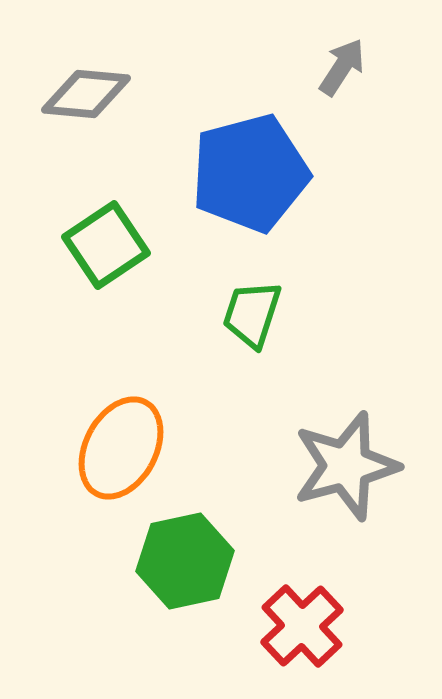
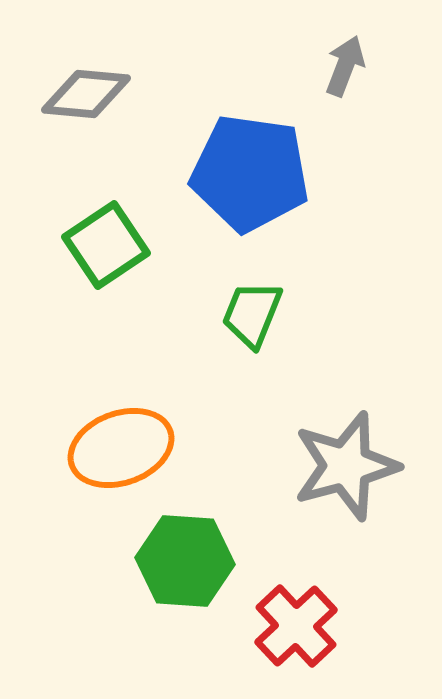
gray arrow: moved 3 px right, 1 px up; rotated 12 degrees counterclockwise
blue pentagon: rotated 23 degrees clockwise
green trapezoid: rotated 4 degrees clockwise
orange ellipse: rotated 42 degrees clockwise
green hexagon: rotated 16 degrees clockwise
red cross: moved 6 px left
